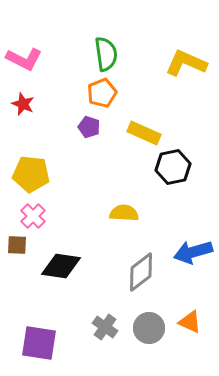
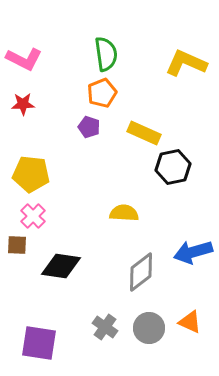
red star: rotated 25 degrees counterclockwise
